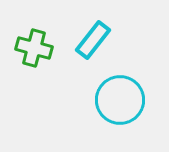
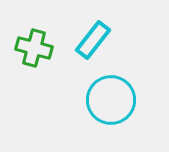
cyan circle: moved 9 px left
